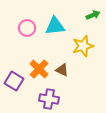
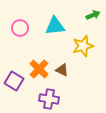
pink circle: moved 7 px left
